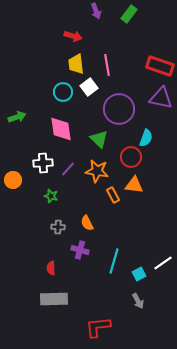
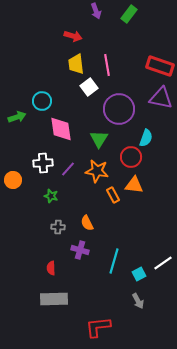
cyan circle: moved 21 px left, 9 px down
green triangle: rotated 18 degrees clockwise
